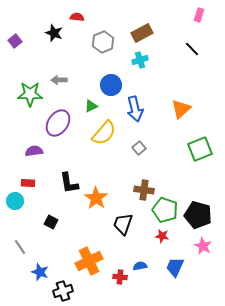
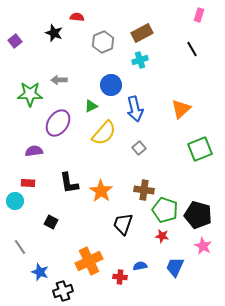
black line: rotated 14 degrees clockwise
orange star: moved 5 px right, 7 px up
